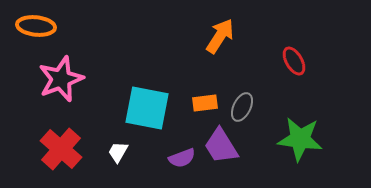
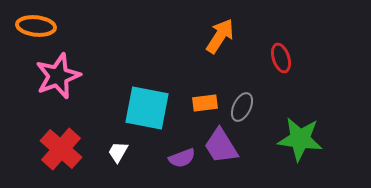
red ellipse: moved 13 px left, 3 px up; rotated 12 degrees clockwise
pink star: moved 3 px left, 3 px up
